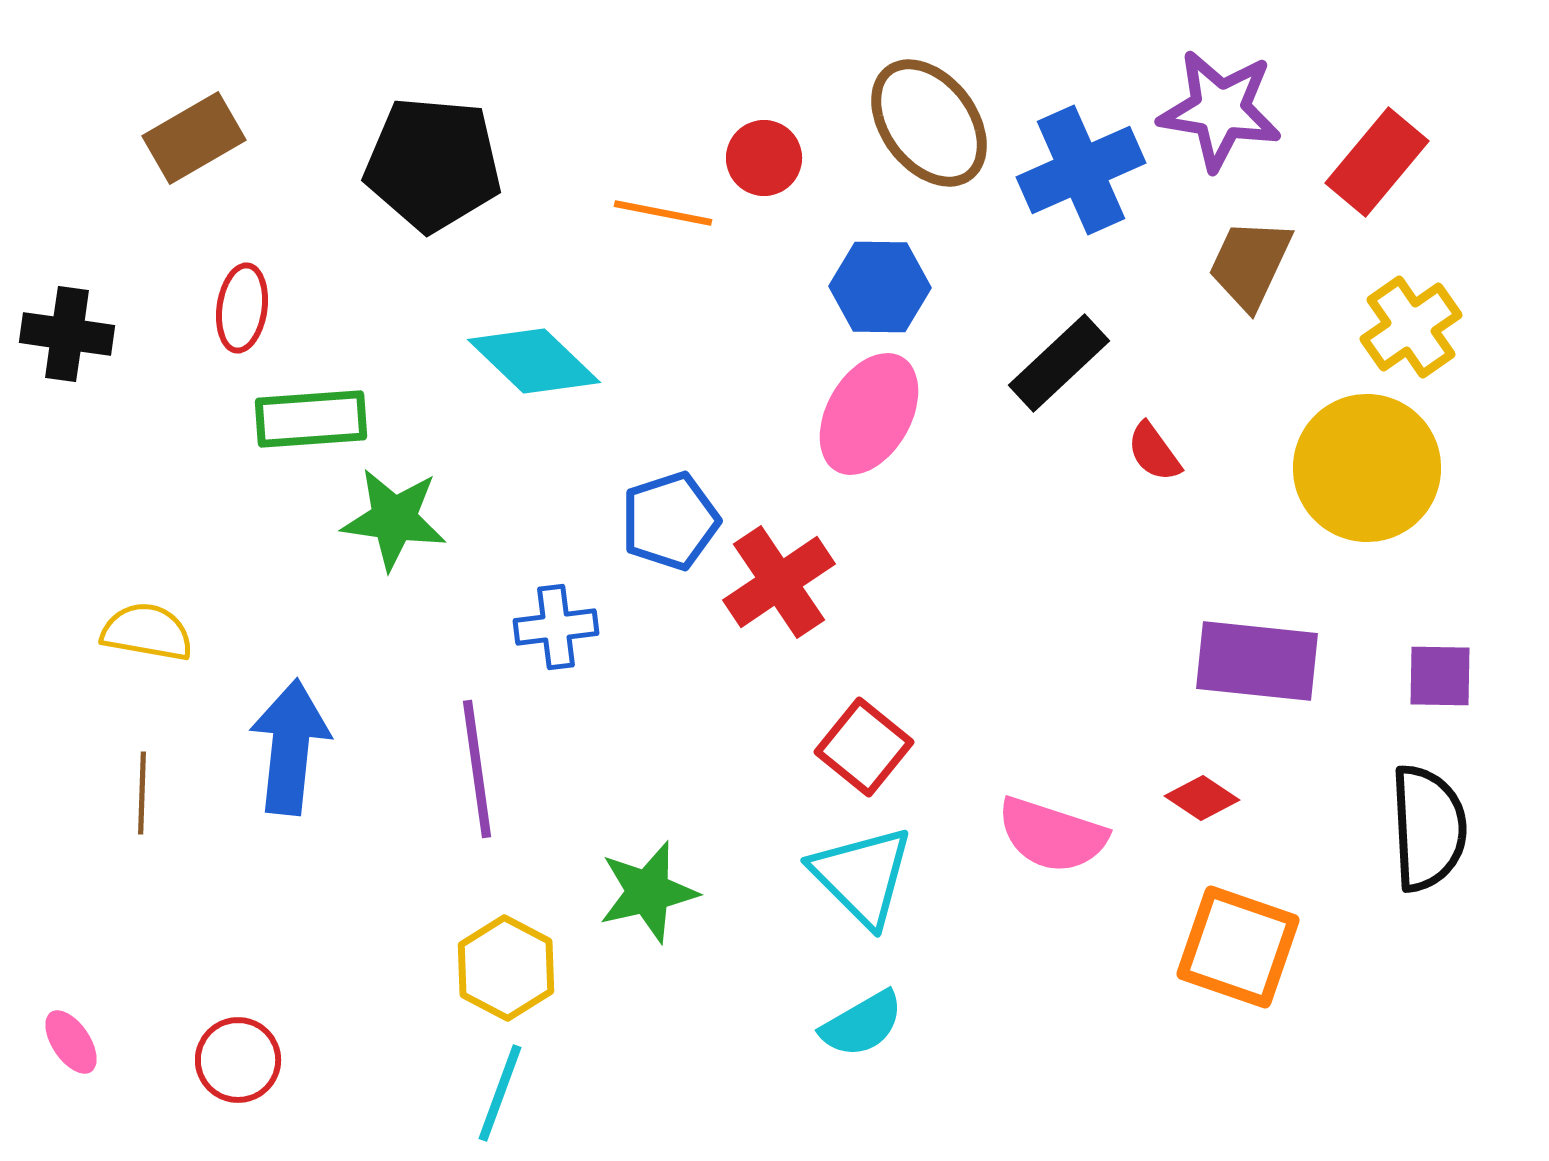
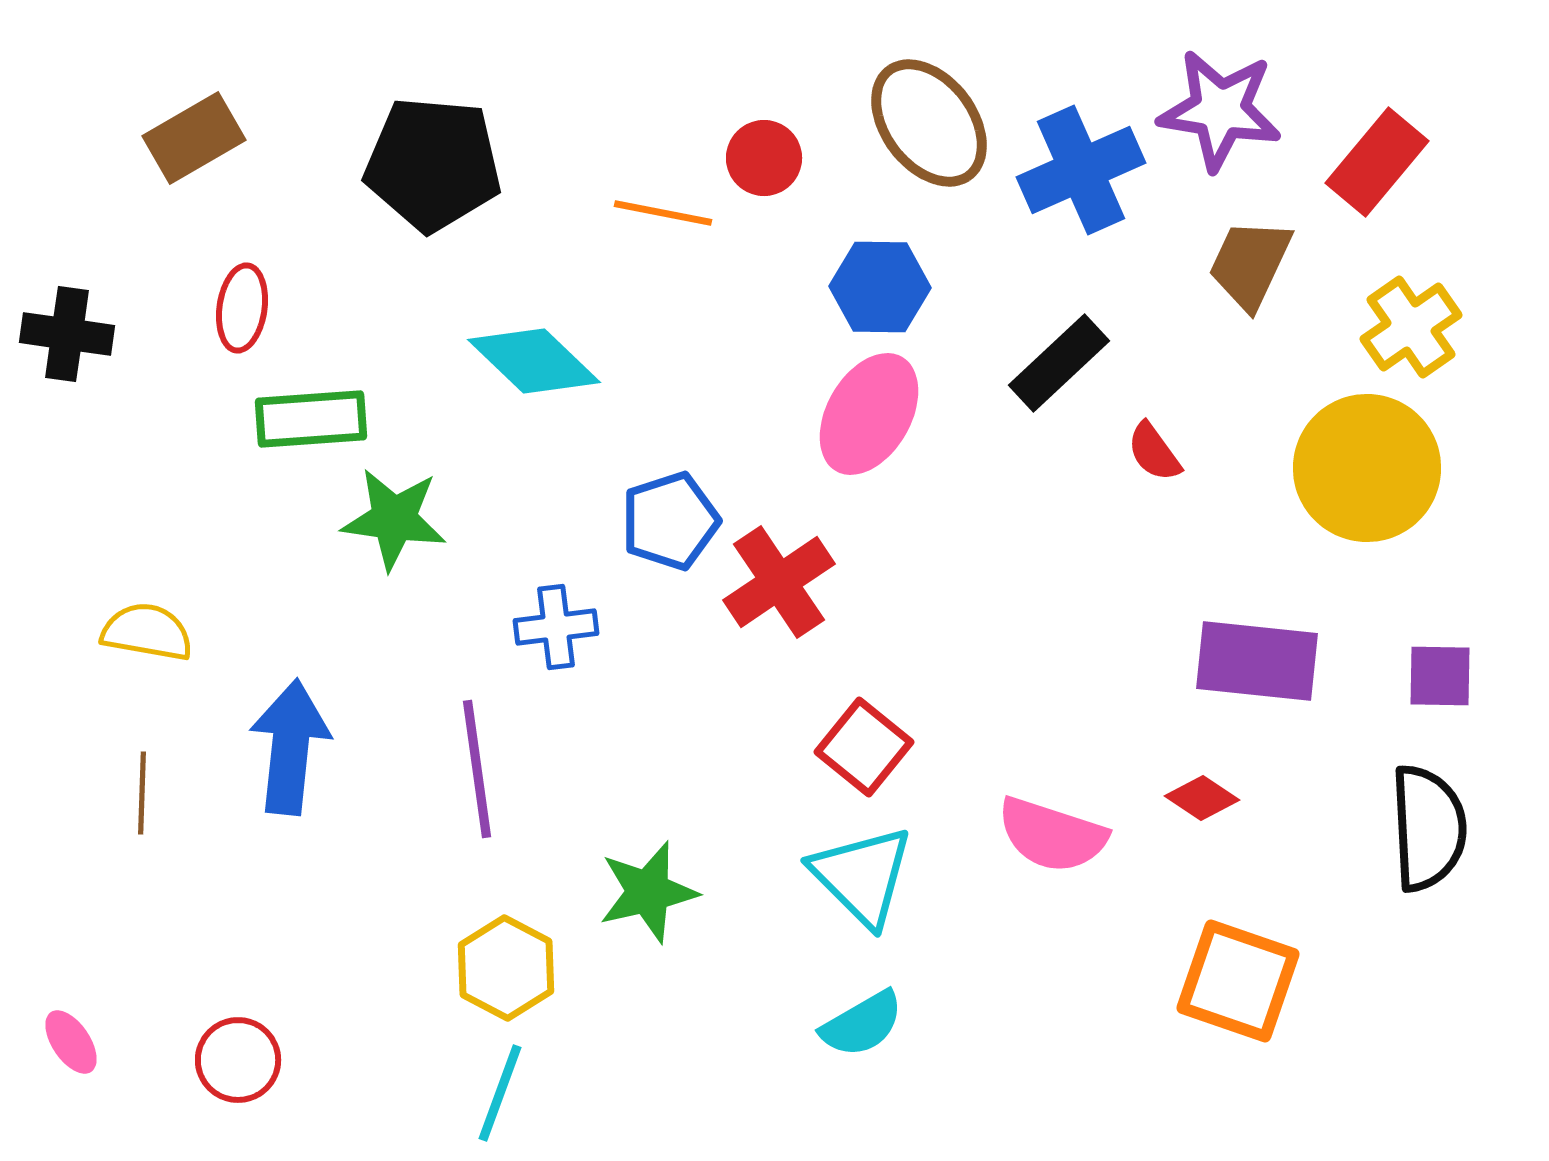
orange square at (1238, 947): moved 34 px down
